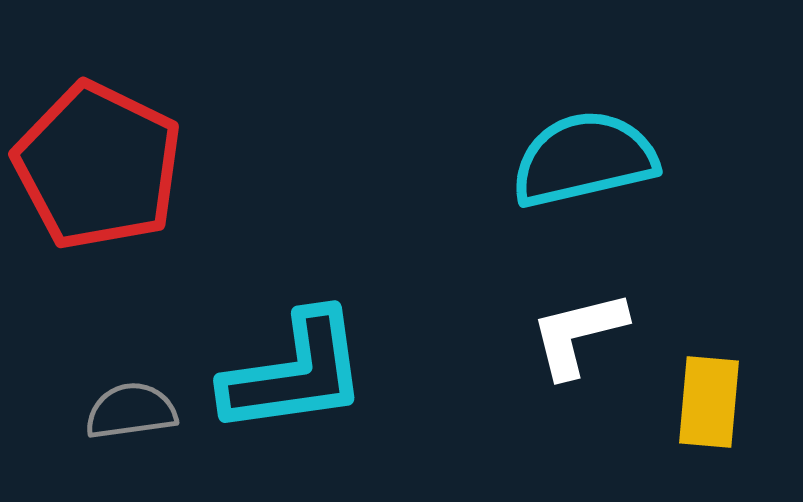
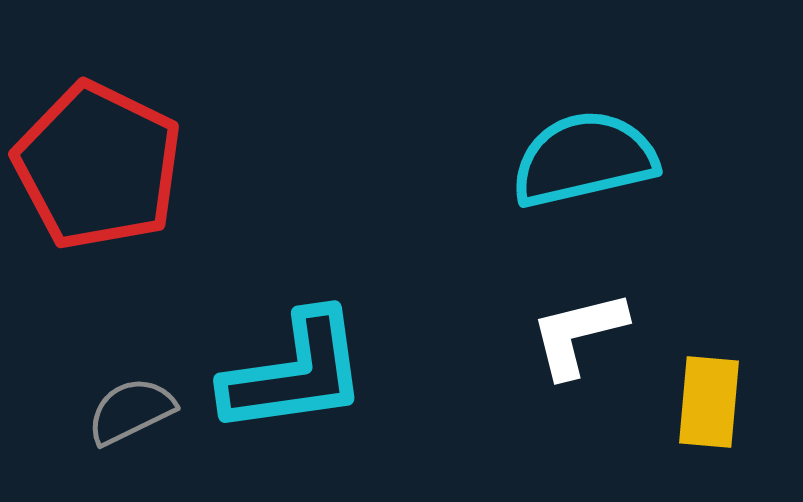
gray semicircle: rotated 18 degrees counterclockwise
